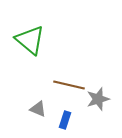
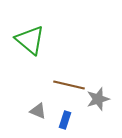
gray triangle: moved 2 px down
